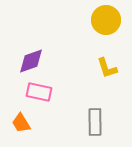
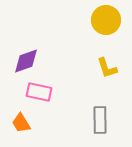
purple diamond: moved 5 px left
gray rectangle: moved 5 px right, 2 px up
